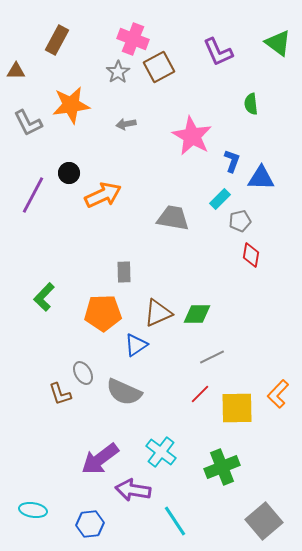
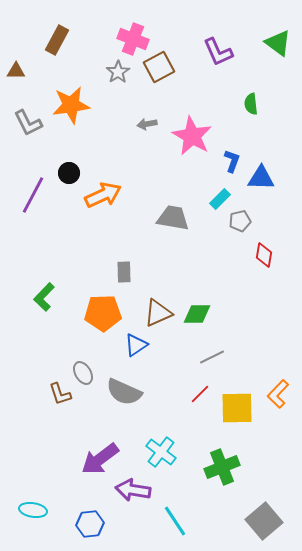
gray arrow at (126, 124): moved 21 px right
red diamond at (251, 255): moved 13 px right
